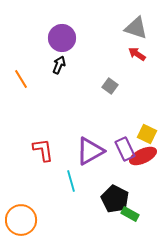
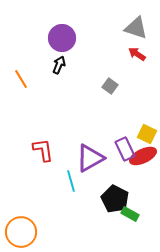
purple triangle: moved 7 px down
orange circle: moved 12 px down
